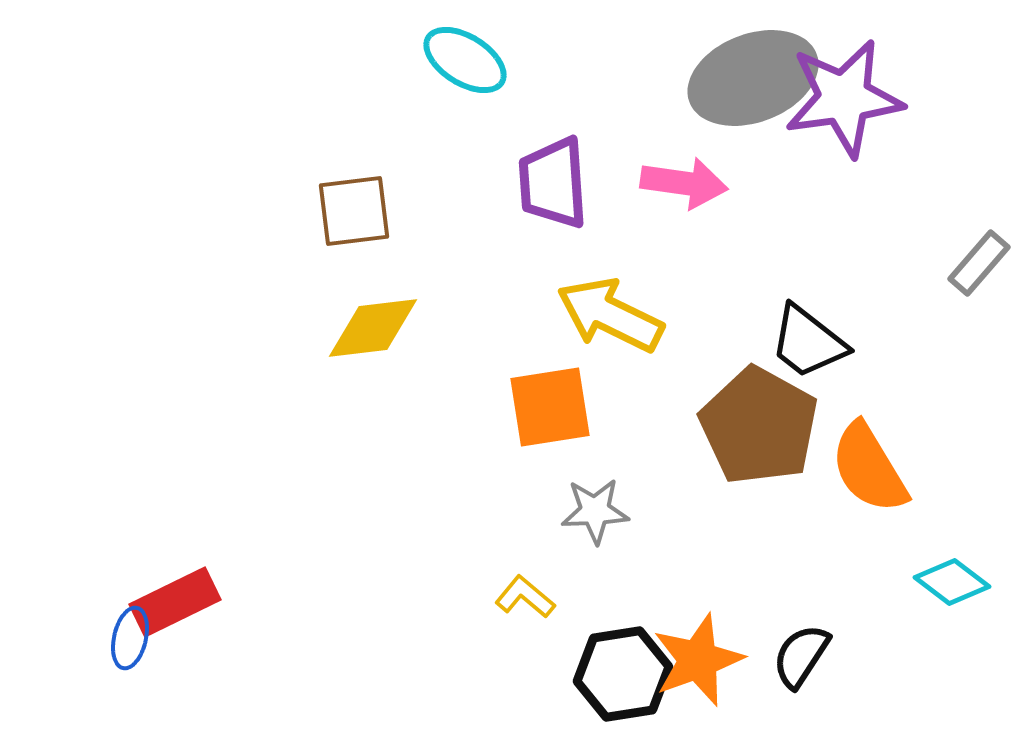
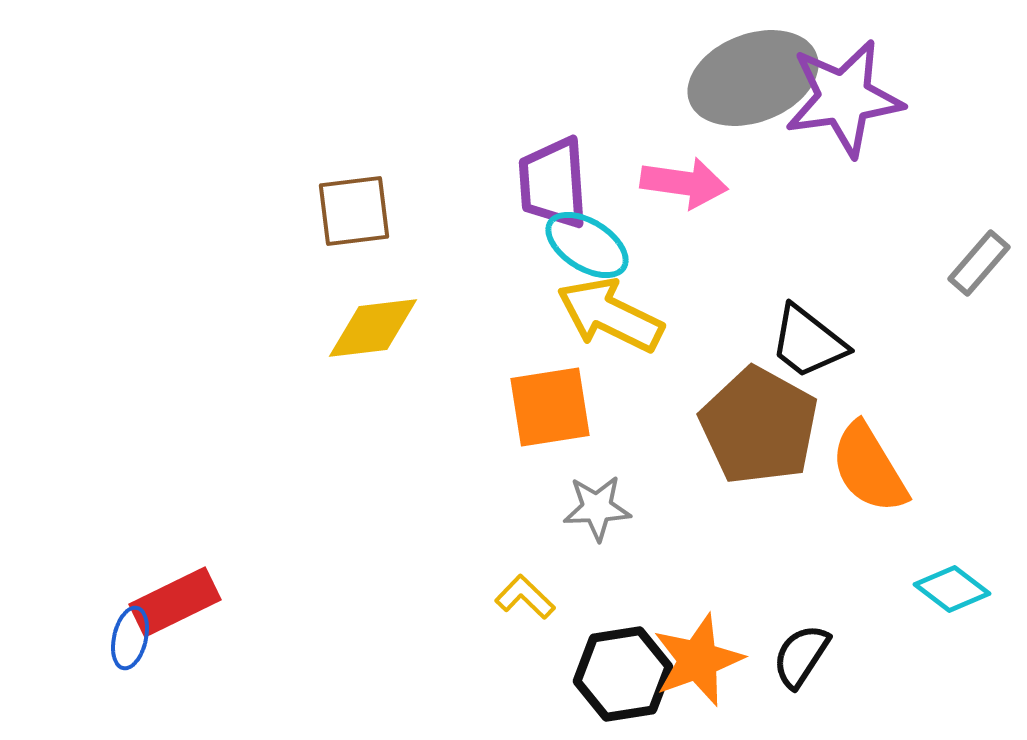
cyan ellipse: moved 122 px right, 185 px down
gray star: moved 2 px right, 3 px up
cyan diamond: moved 7 px down
yellow L-shape: rotated 4 degrees clockwise
